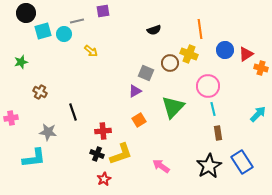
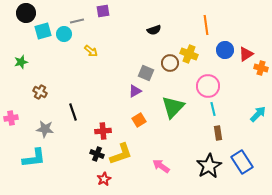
orange line: moved 6 px right, 4 px up
gray star: moved 3 px left, 3 px up
